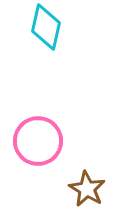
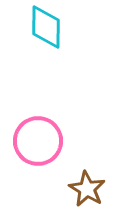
cyan diamond: rotated 12 degrees counterclockwise
